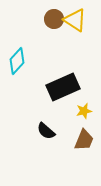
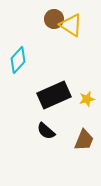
yellow triangle: moved 4 px left, 5 px down
cyan diamond: moved 1 px right, 1 px up
black rectangle: moved 9 px left, 8 px down
yellow star: moved 3 px right, 12 px up
